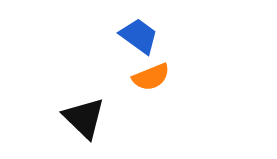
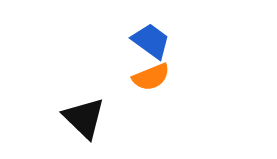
blue trapezoid: moved 12 px right, 5 px down
